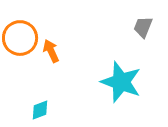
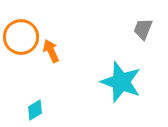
gray trapezoid: moved 2 px down
orange circle: moved 1 px right, 1 px up
cyan diamond: moved 5 px left; rotated 10 degrees counterclockwise
